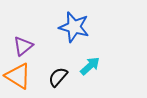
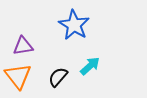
blue star: moved 2 px up; rotated 16 degrees clockwise
purple triangle: rotated 30 degrees clockwise
orange triangle: rotated 20 degrees clockwise
